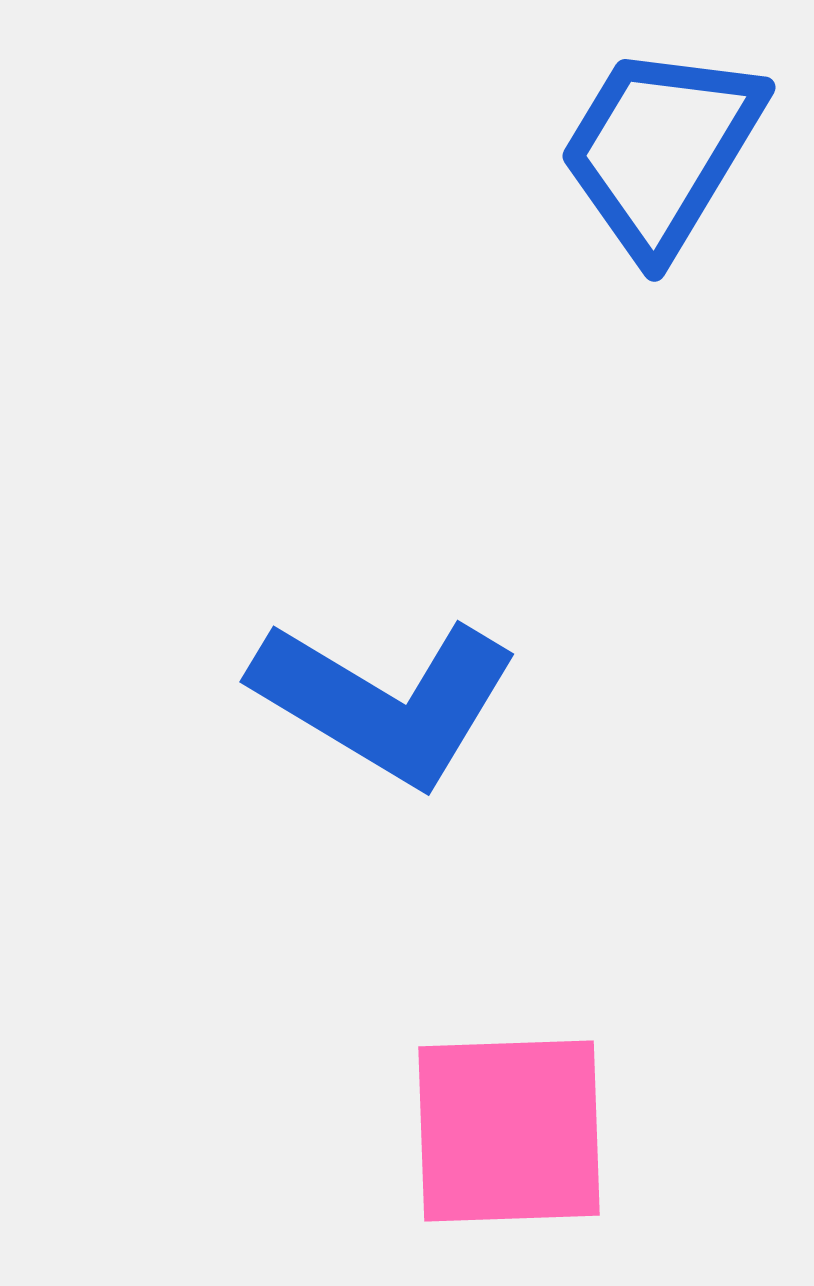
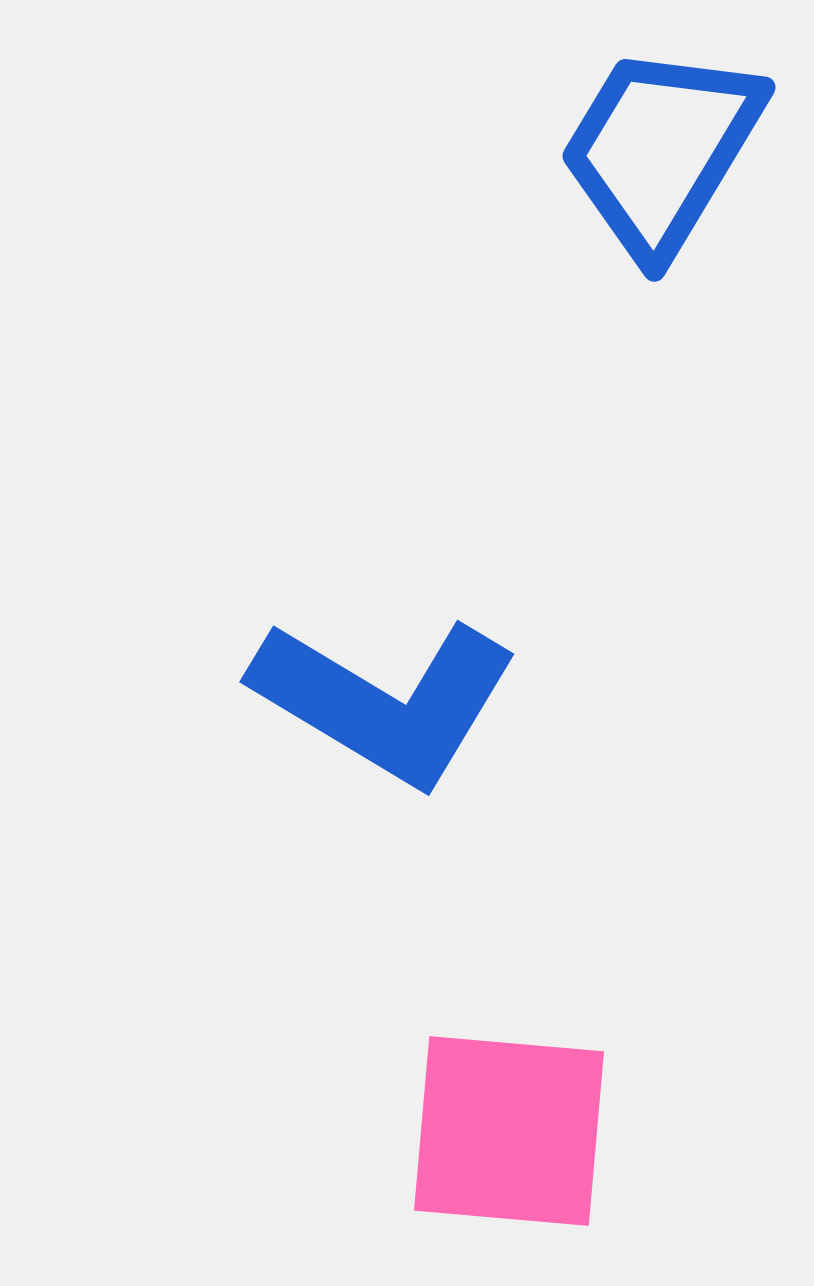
pink square: rotated 7 degrees clockwise
